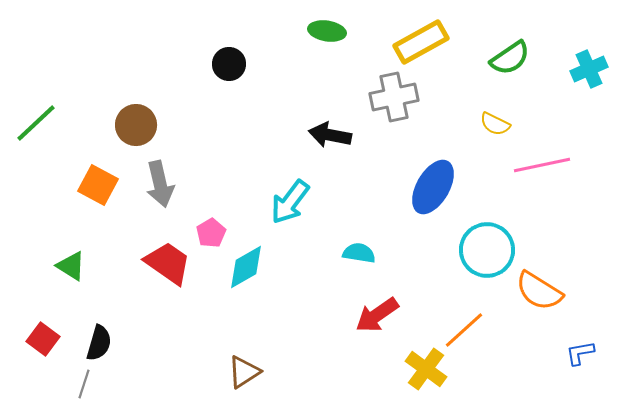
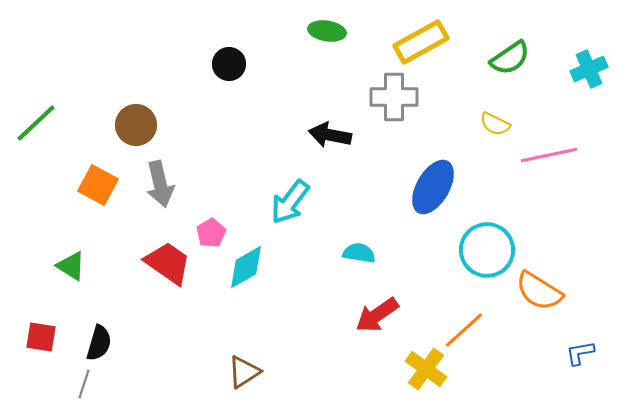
gray cross: rotated 12 degrees clockwise
pink line: moved 7 px right, 10 px up
red square: moved 2 px left, 2 px up; rotated 28 degrees counterclockwise
